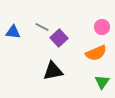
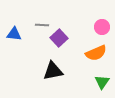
gray line: moved 2 px up; rotated 24 degrees counterclockwise
blue triangle: moved 1 px right, 2 px down
